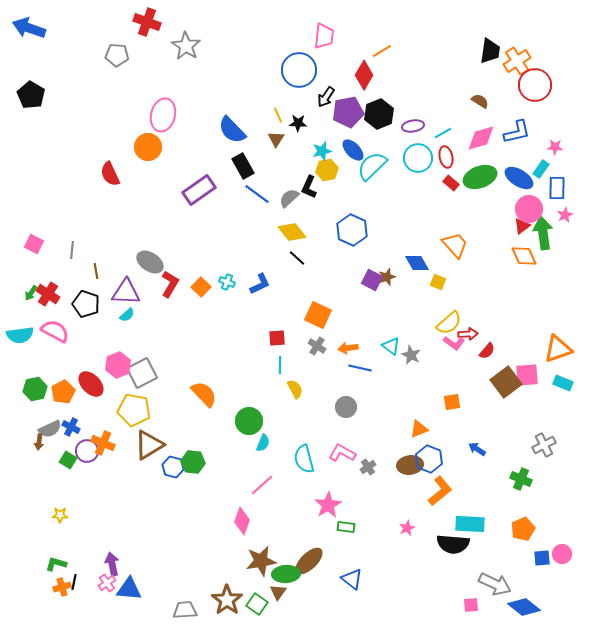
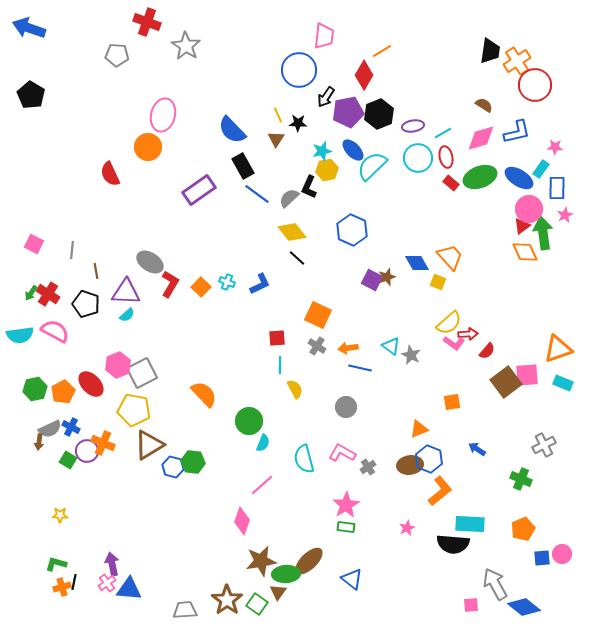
brown semicircle at (480, 101): moved 4 px right, 4 px down
orange trapezoid at (455, 245): moved 5 px left, 12 px down
orange diamond at (524, 256): moved 1 px right, 4 px up
pink star at (328, 505): moved 18 px right
gray arrow at (495, 584): rotated 144 degrees counterclockwise
